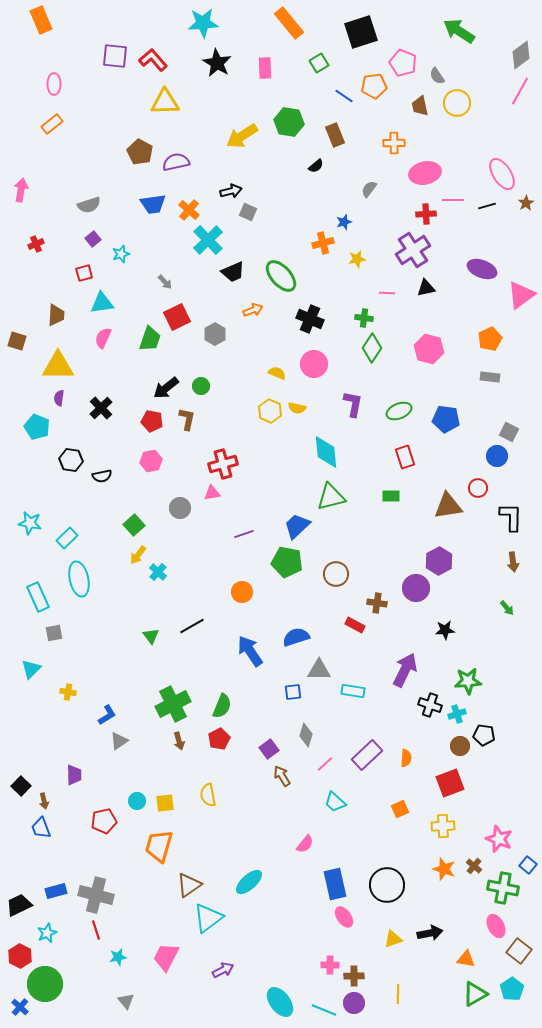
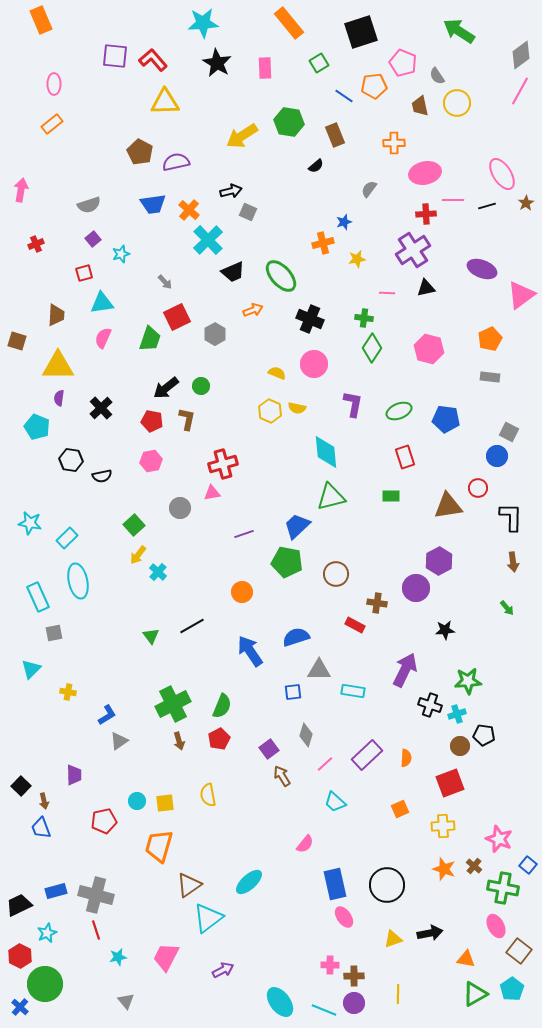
cyan ellipse at (79, 579): moved 1 px left, 2 px down
